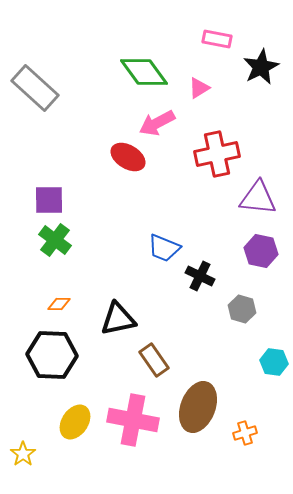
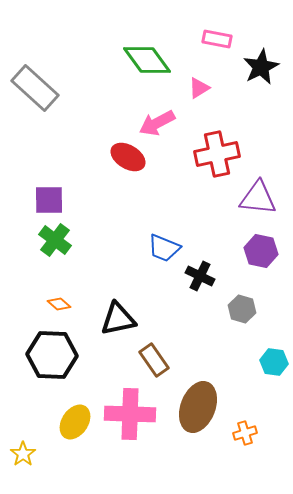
green diamond: moved 3 px right, 12 px up
orange diamond: rotated 40 degrees clockwise
pink cross: moved 3 px left, 6 px up; rotated 9 degrees counterclockwise
